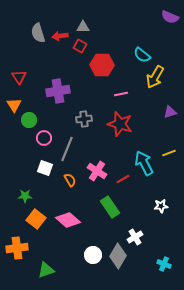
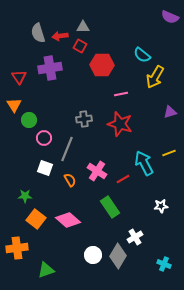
purple cross: moved 8 px left, 23 px up
